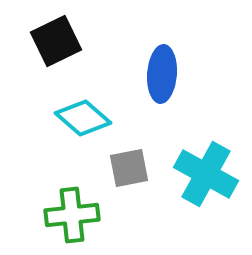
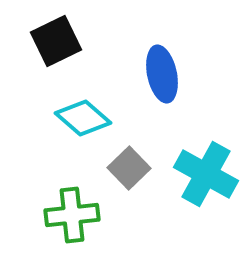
blue ellipse: rotated 16 degrees counterclockwise
gray square: rotated 33 degrees counterclockwise
